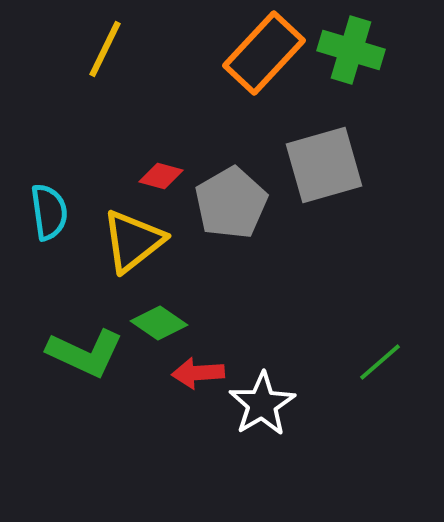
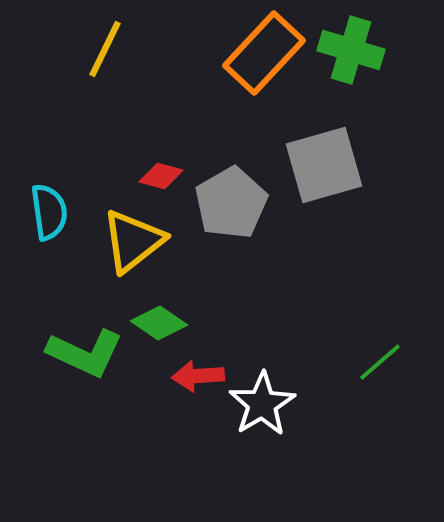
red arrow: moved 3 px down
